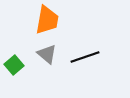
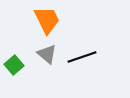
orange trapezoid: rotated 36 degrees counterclockwise
black line: moved 3 px left
